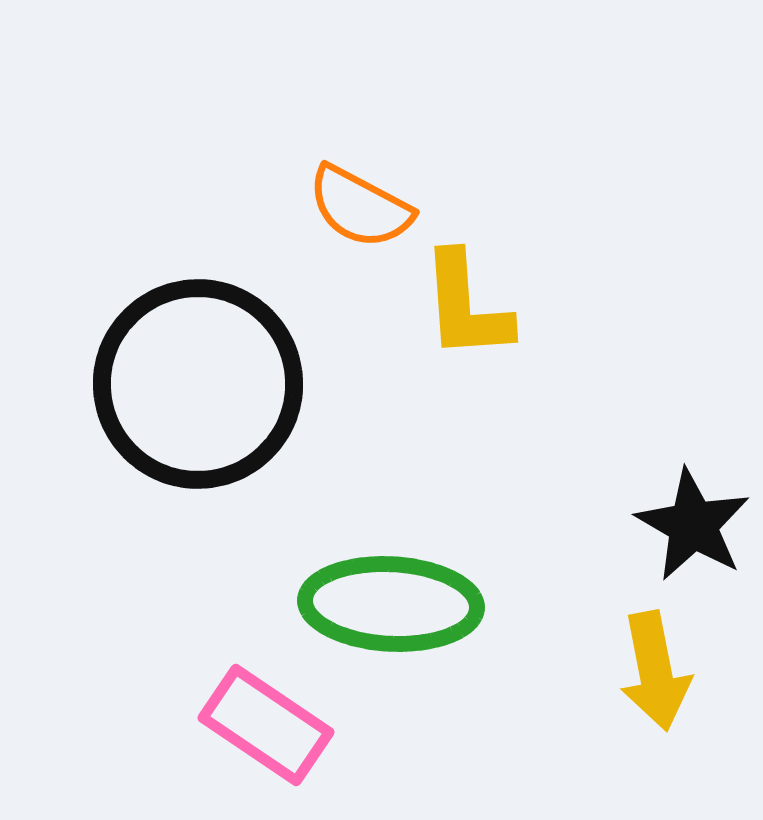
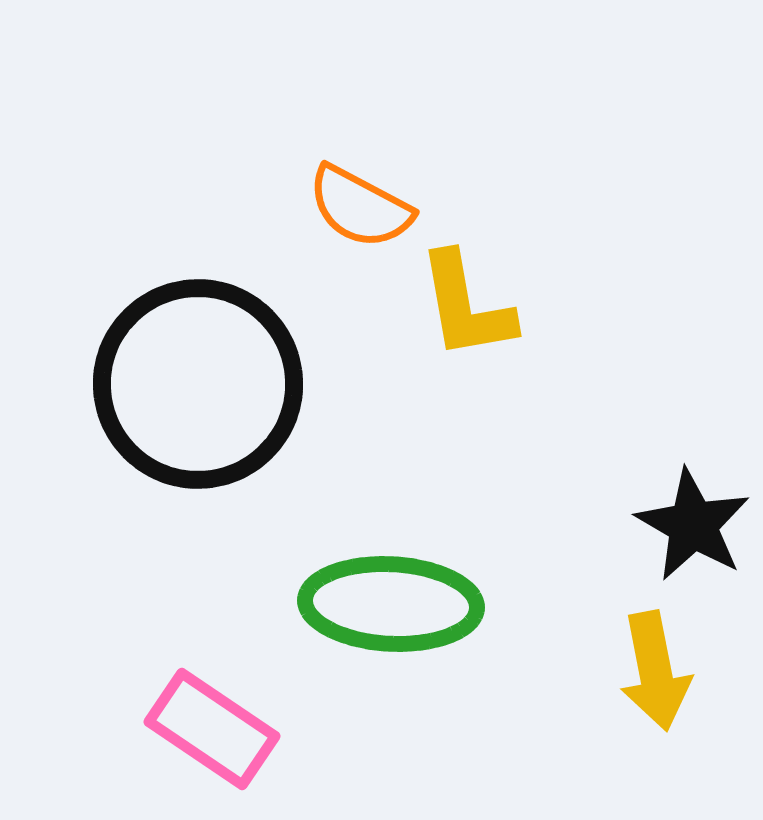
yellow L-shape: rotated 6 degrees counterclockwise
pink rectangle: moved 54 px left, 4 px down
